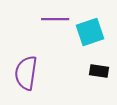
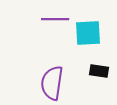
cyan square: moved 2 px left, 1 px down; rotated 16 degrees clockwise
purple semicircle: moved 26 px right, 10 px down
